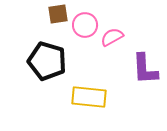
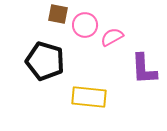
brown square: rotated 20 degrees clockwise
black pentagon: moved 2 px left
purple L-shape: moved 1 px left
